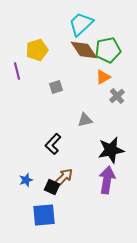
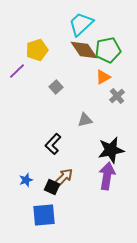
purple line: rotated 60 degrees clockwise
gray square: rotated 24 degrees counterclockwise
purple arrow: moved 4 px up
